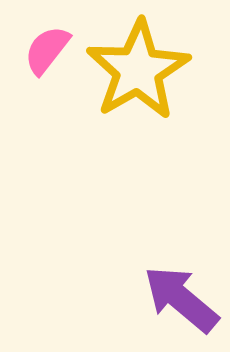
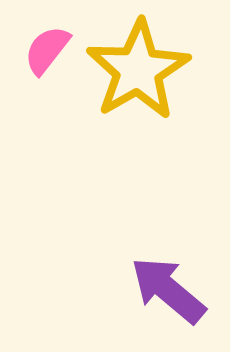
purple arrow: moved 13 px left, 9 px up
